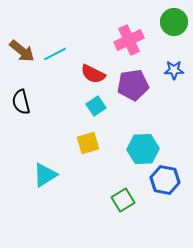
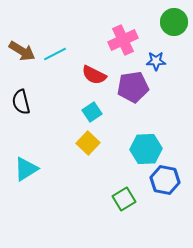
pink cross: moved 6 px left
brown arrow: rotated 8 degrees counterclockwise
blue star: moved 18 px left, 9 px up
red semicircle: moved 1 px right, 1 px down
purple pentagon: moved 2 px down
cyan square: moved 4 px left, 6 px down
yellow square: rotated 30 degrees counterclockwise
cyan hexagon: moved 3 px right
cyan triangle: moved 19 px left, 6 px up
green square: moved 1 px right, 1 px up
